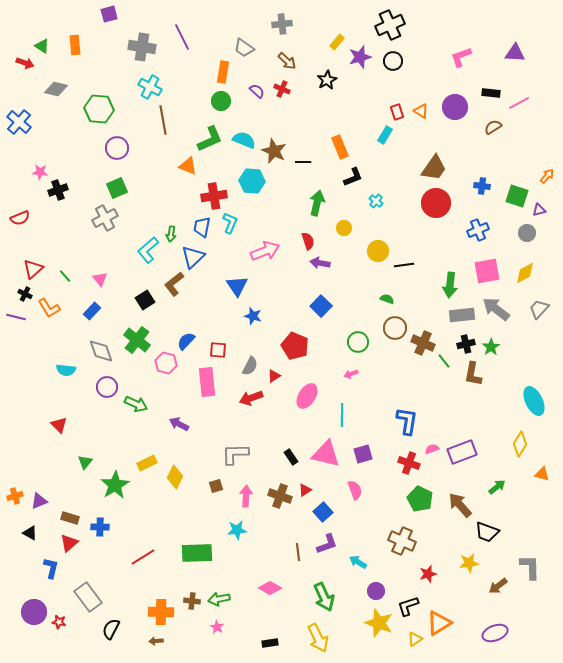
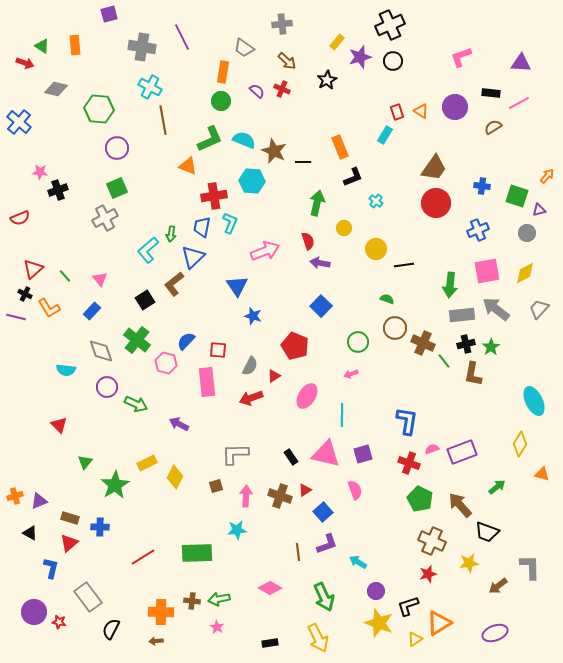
purple triangle at (515, 53): moved 6 px right, 10 px down
yellow circle at (378, 251): moved 2 px left, 2 px up
brown cross at (402, 541): moved 30 px right
